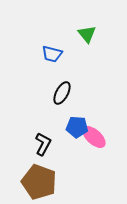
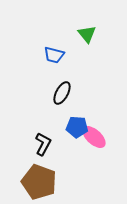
blue trapezoid: moved 2 px right, 1 px down
